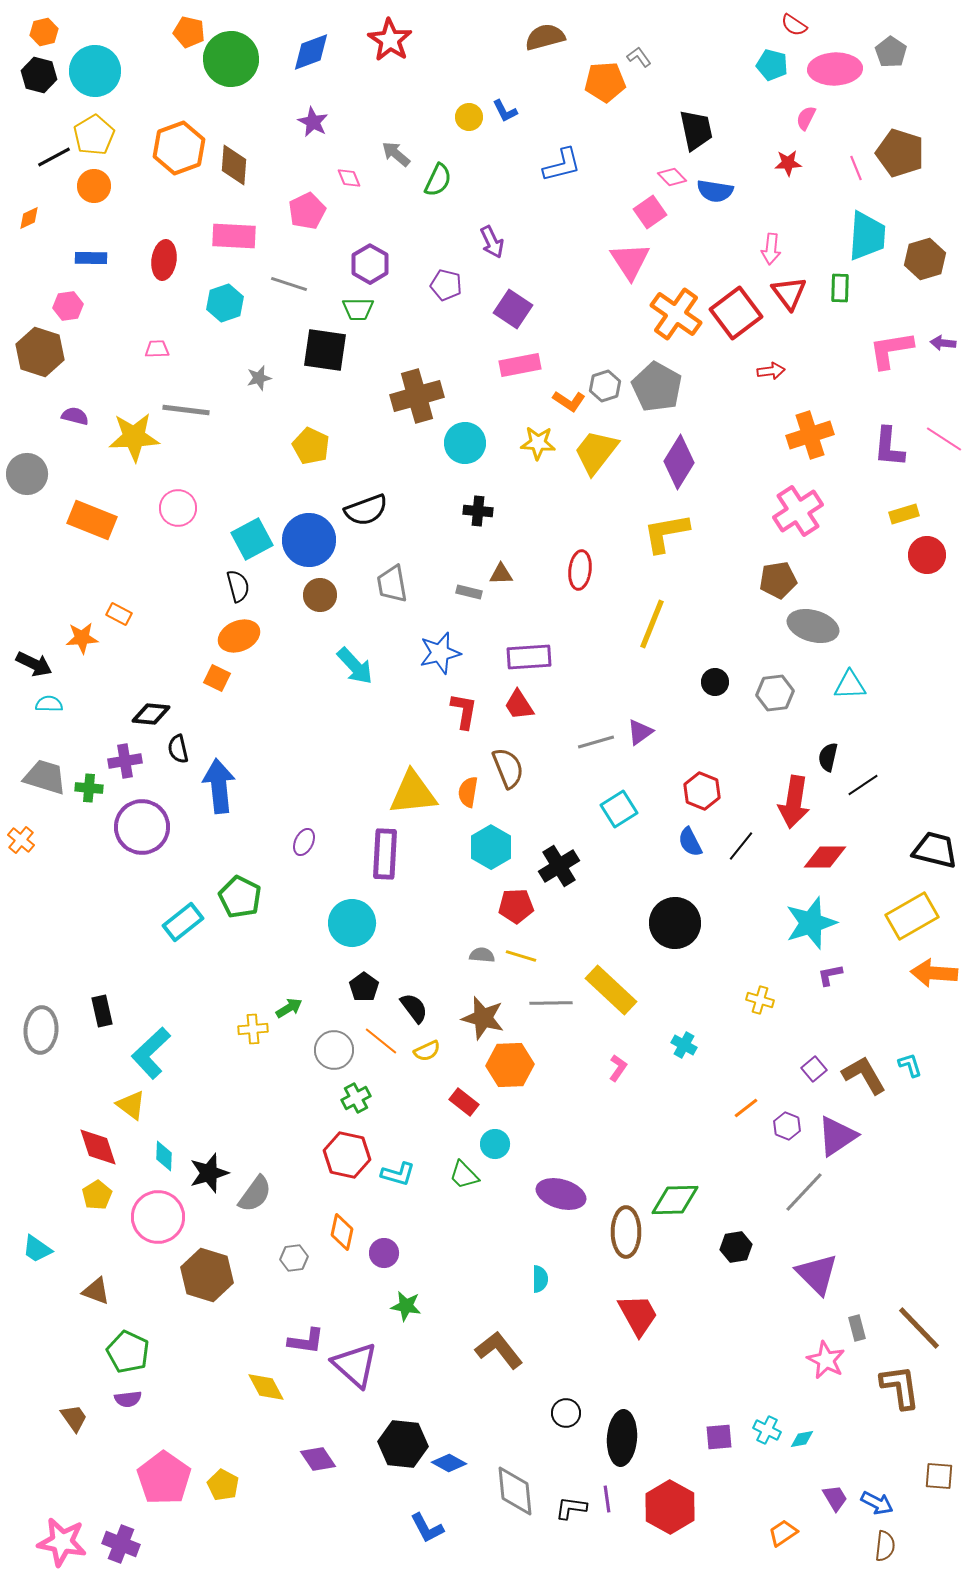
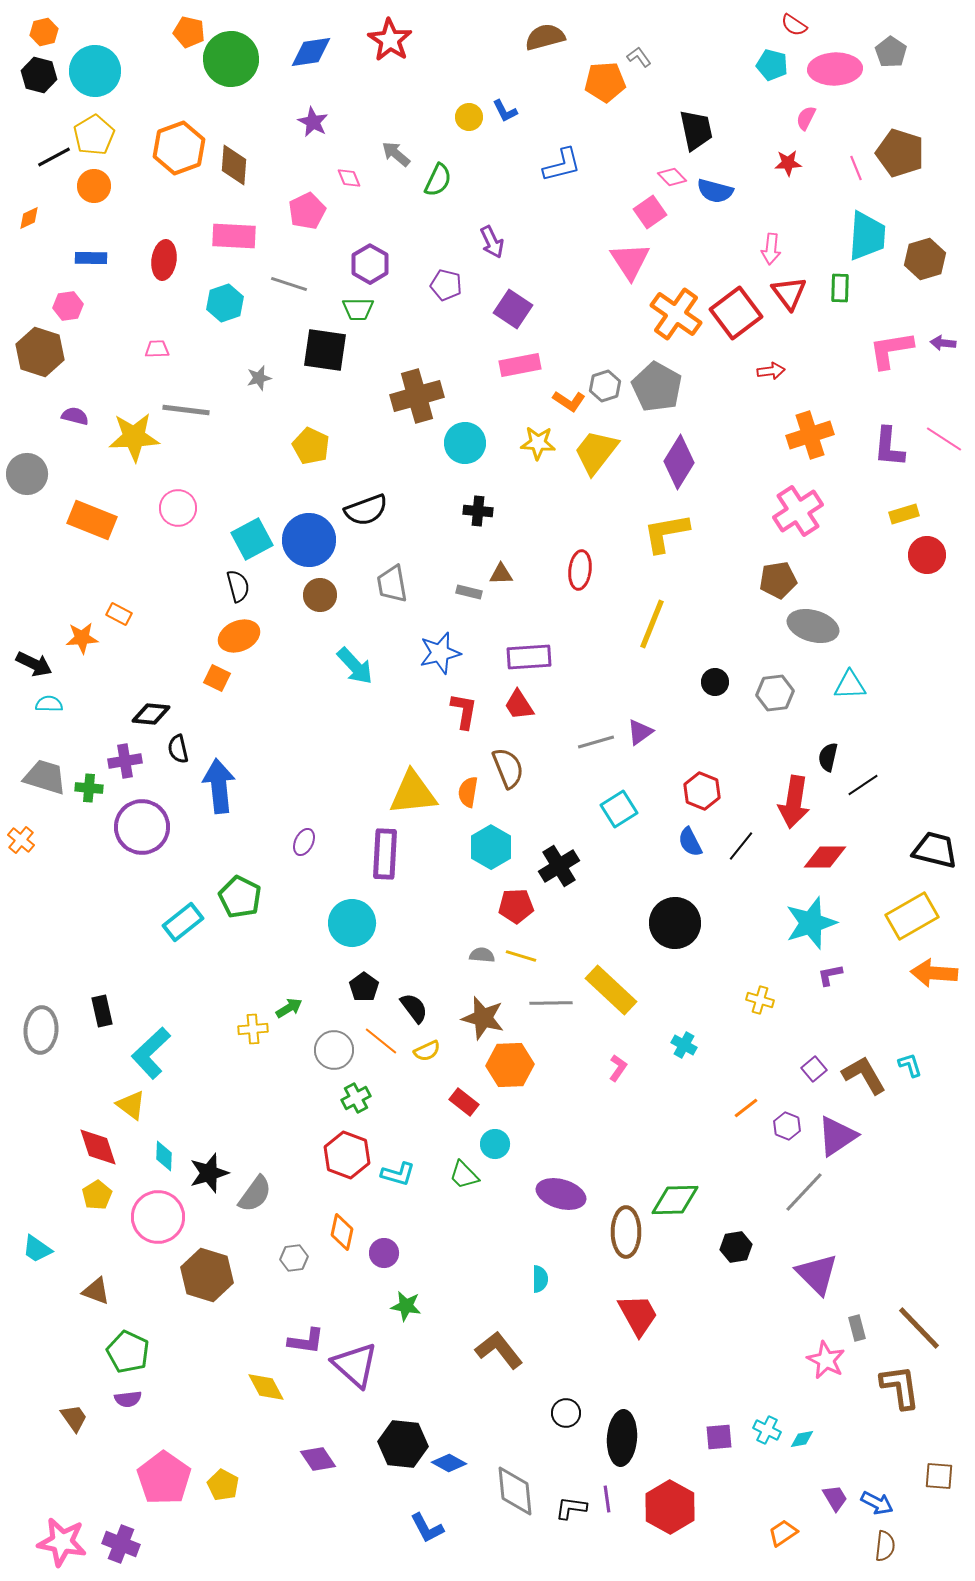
blue diamond at (311, 52): rotated 12 degrees clockwise
blue semicircle at (715, 191): rotated 6 degrees clockwise
red hexagon at (347, 1155): rotated 9 degrees clockwise
